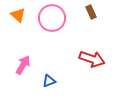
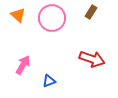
brown rectangle: rotated 56 degrees clockwise
